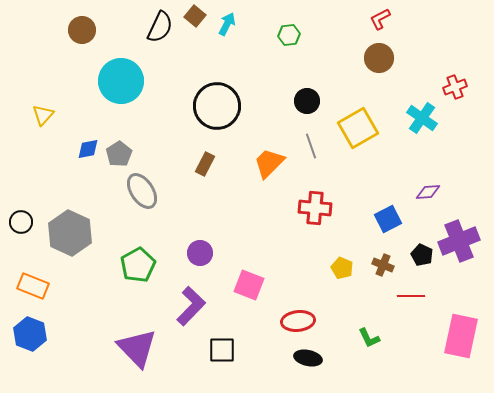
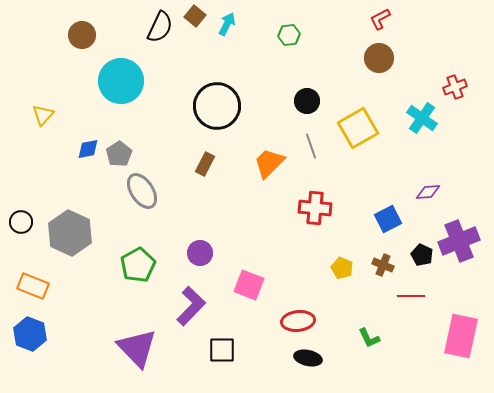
brown circle at (82, 30): moved 5 px down
